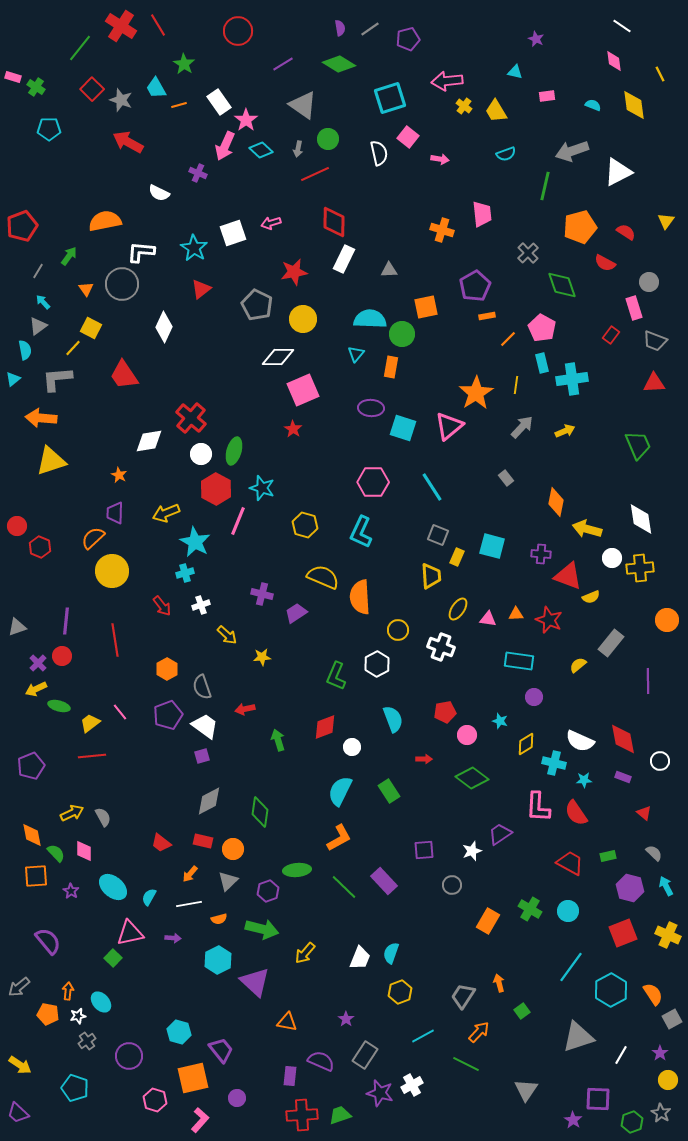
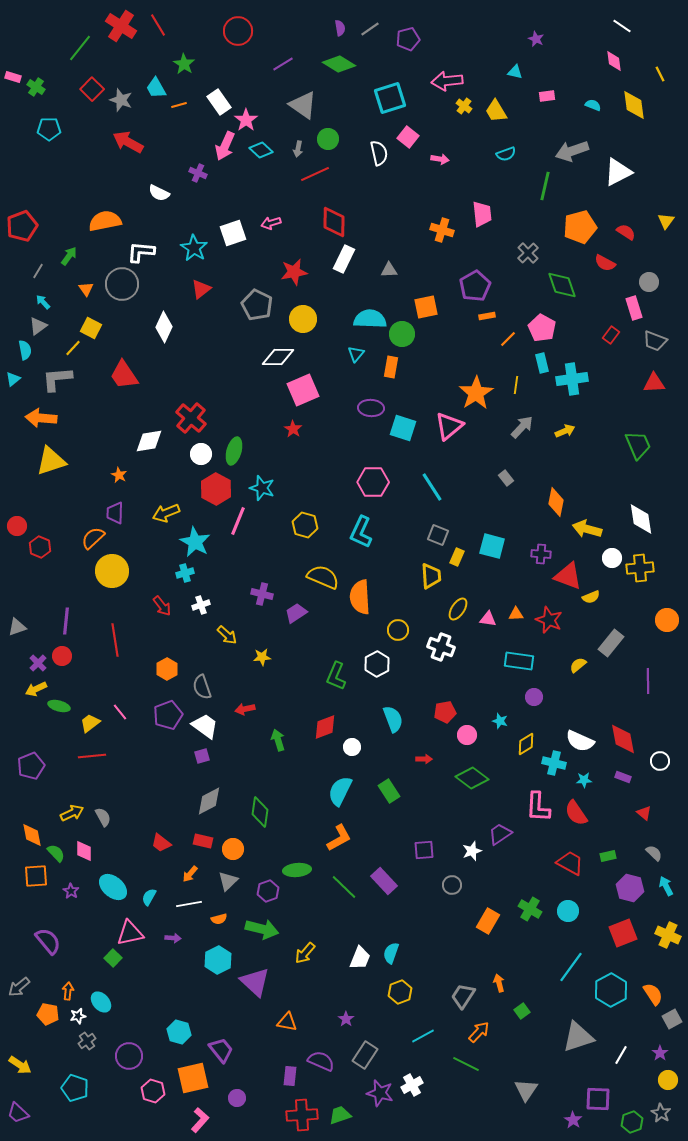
pink hexagon at (155, 1100): moved 2 px left, 9 px up
